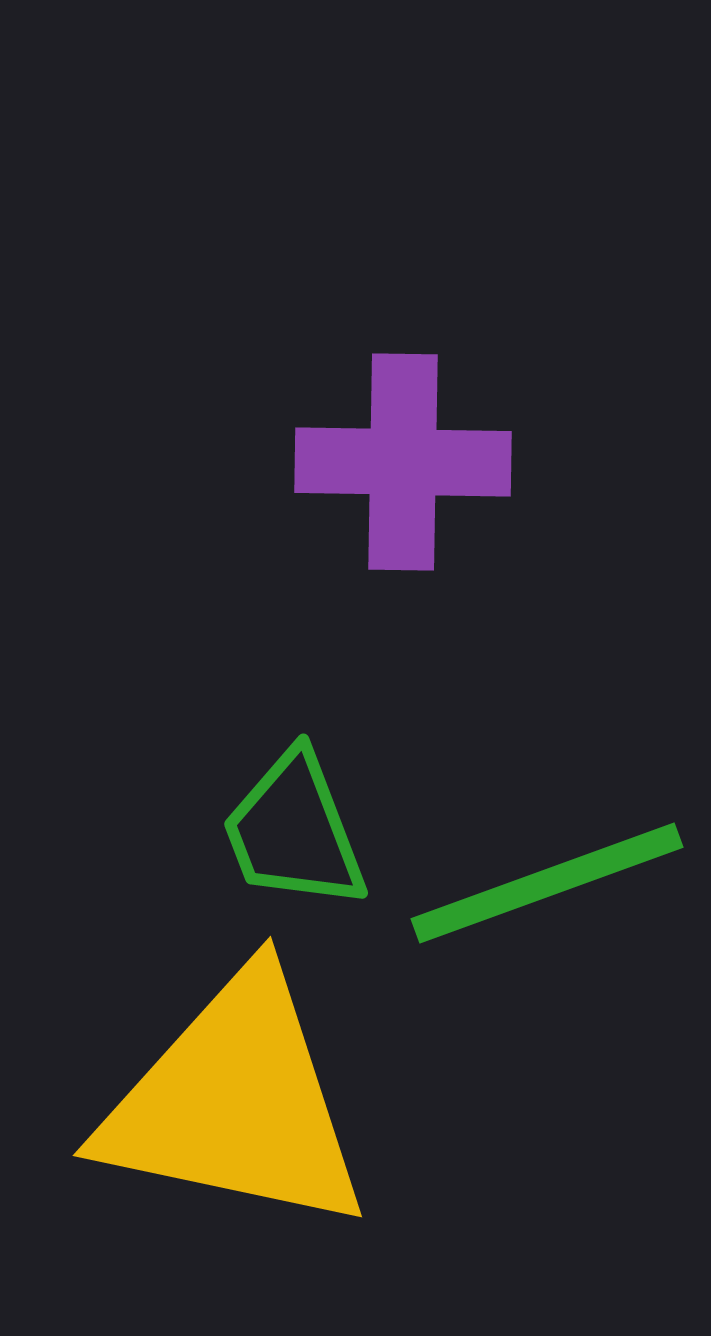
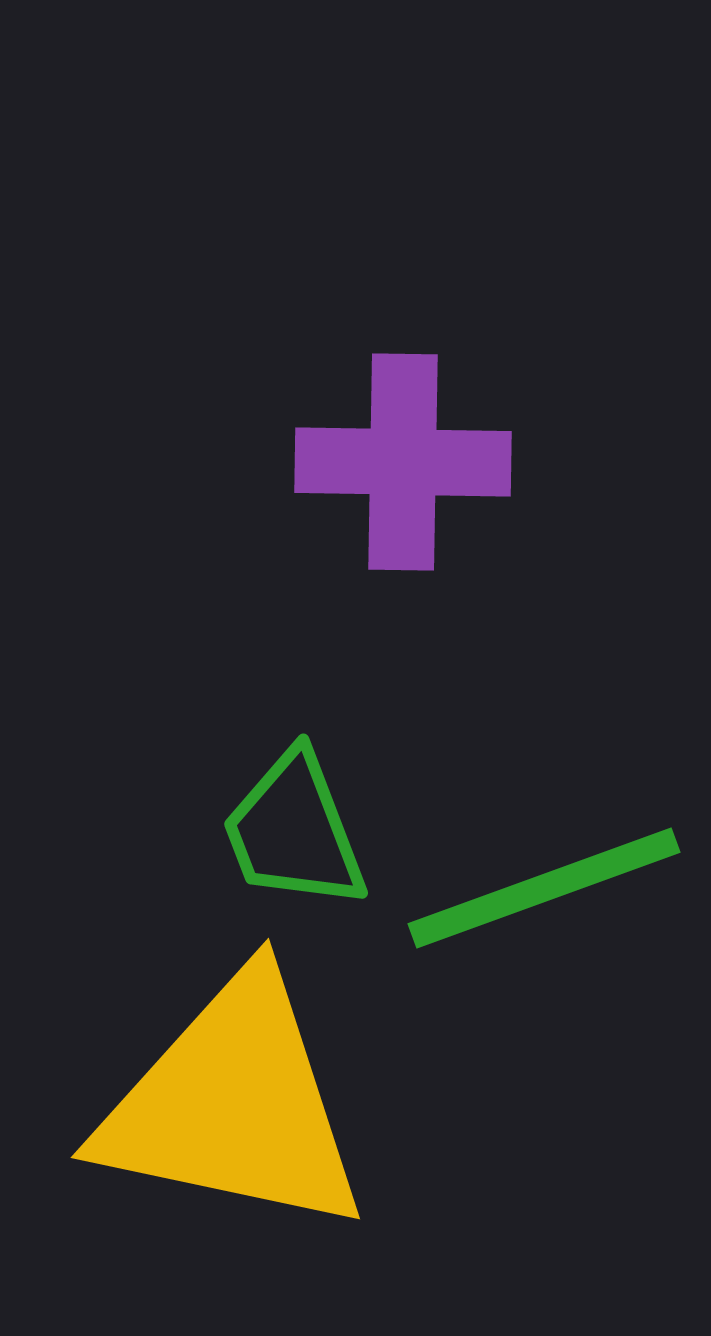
green line: moved 3 px left, 5 px down
yellow triangle: moved 2 px left, 2 px down
